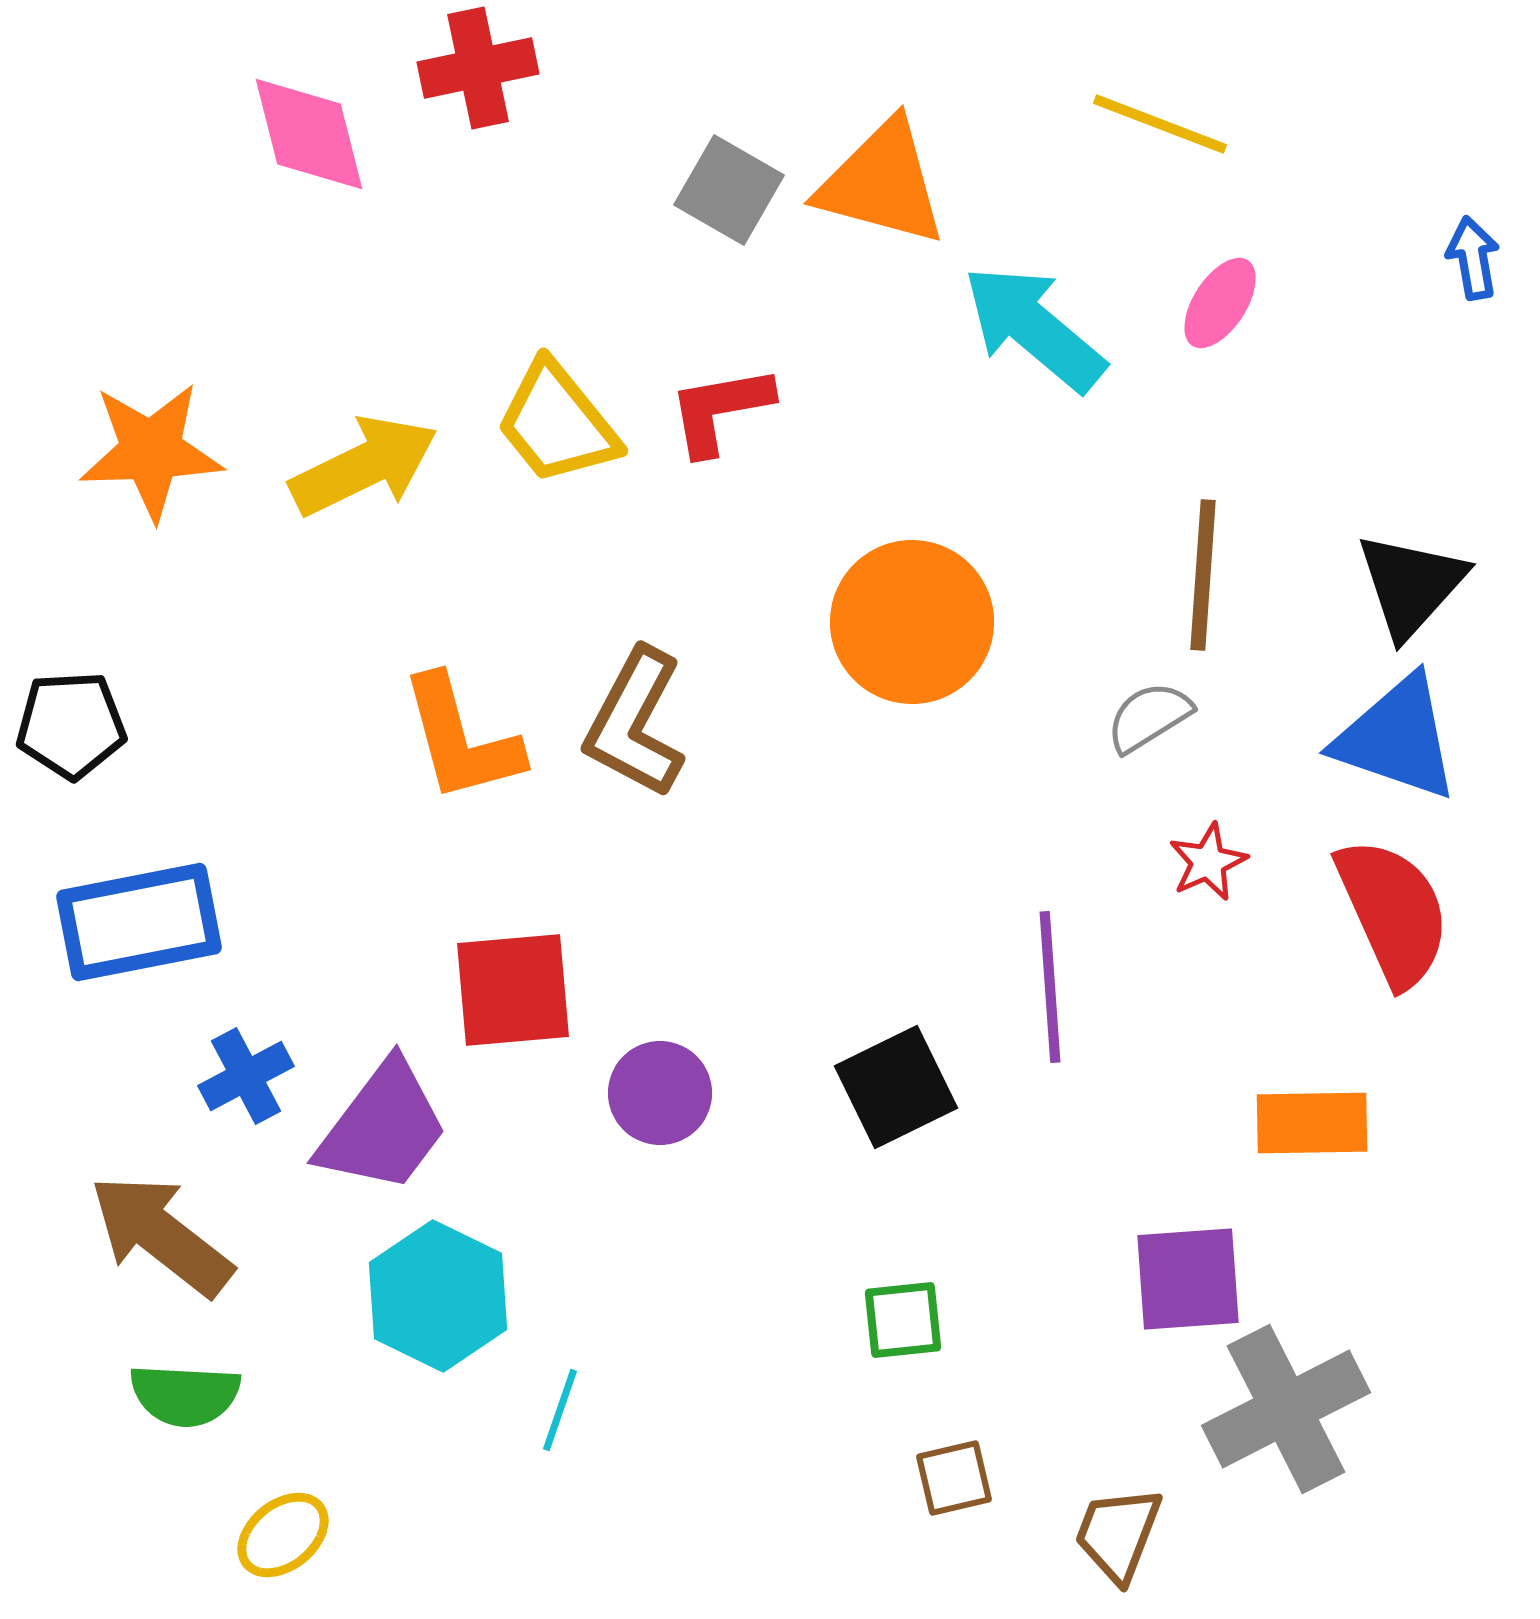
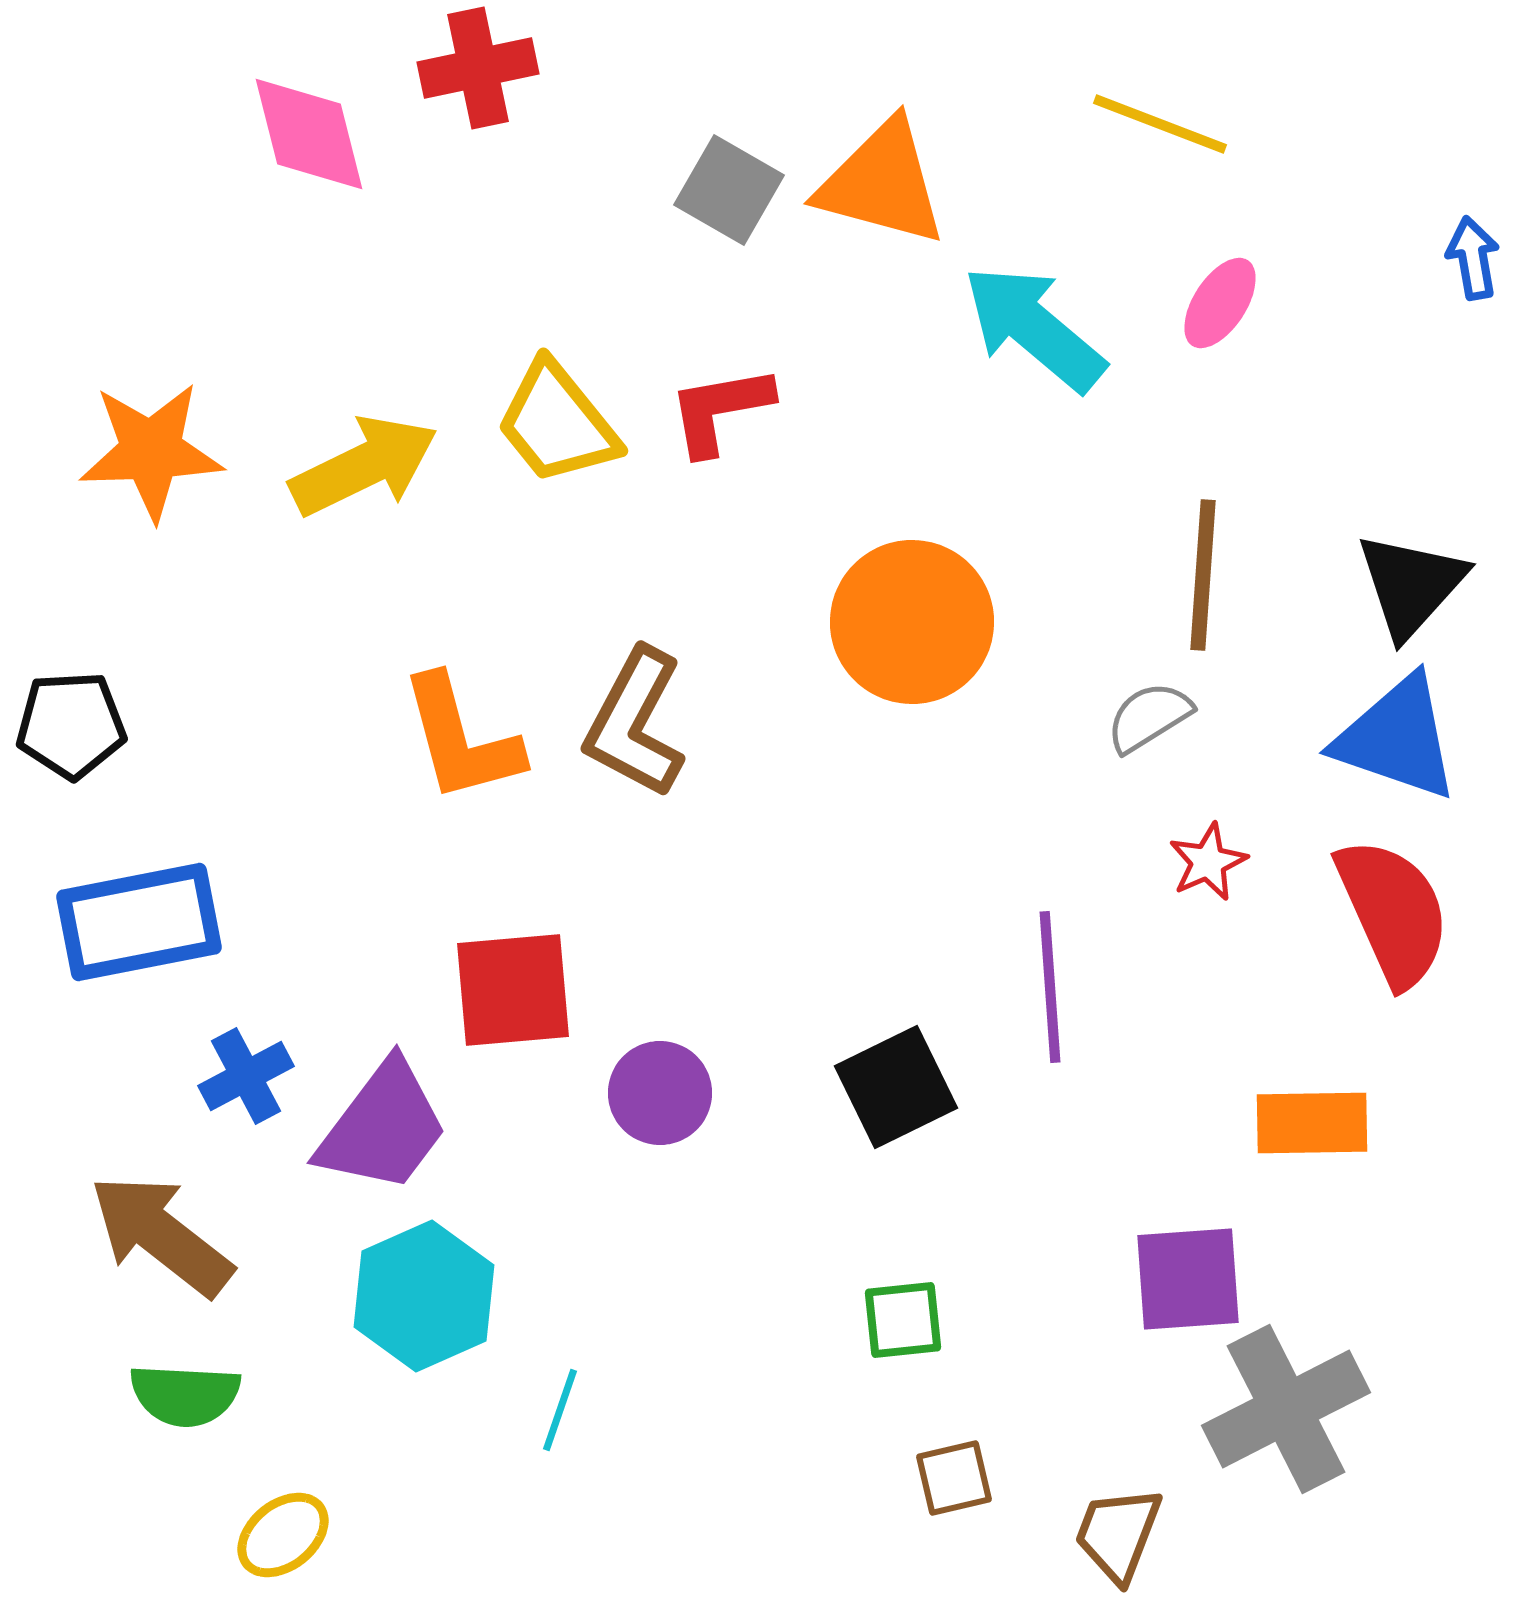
cyan hexagon: moved 14 px left; rotated 10 degrees clockwise
